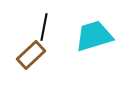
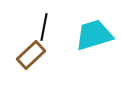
cyan trapezoid: moved 1 px up
